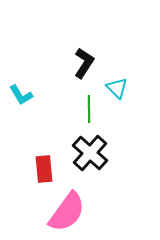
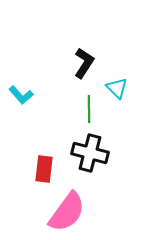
cyan L-shape: rotated 10 degrees counterclockwise
black cross: rotated 27 degrees counterclockwise
red rectangle: rotated 12 degrees clockwise
